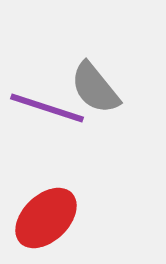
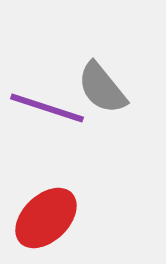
gray semicircle: moved 7 px right
